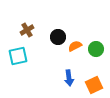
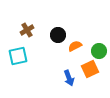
black circle: moved 2 px up
green circle: moved 3 px right, 2 px down
blue arrow: rotated 14 degrees counterclockwise
orange square: moved 4 px left, 16 px up
